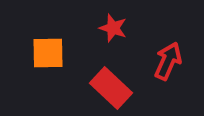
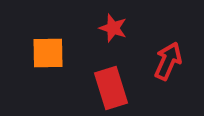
red rectangle: rotated 30 degrees clockwise
